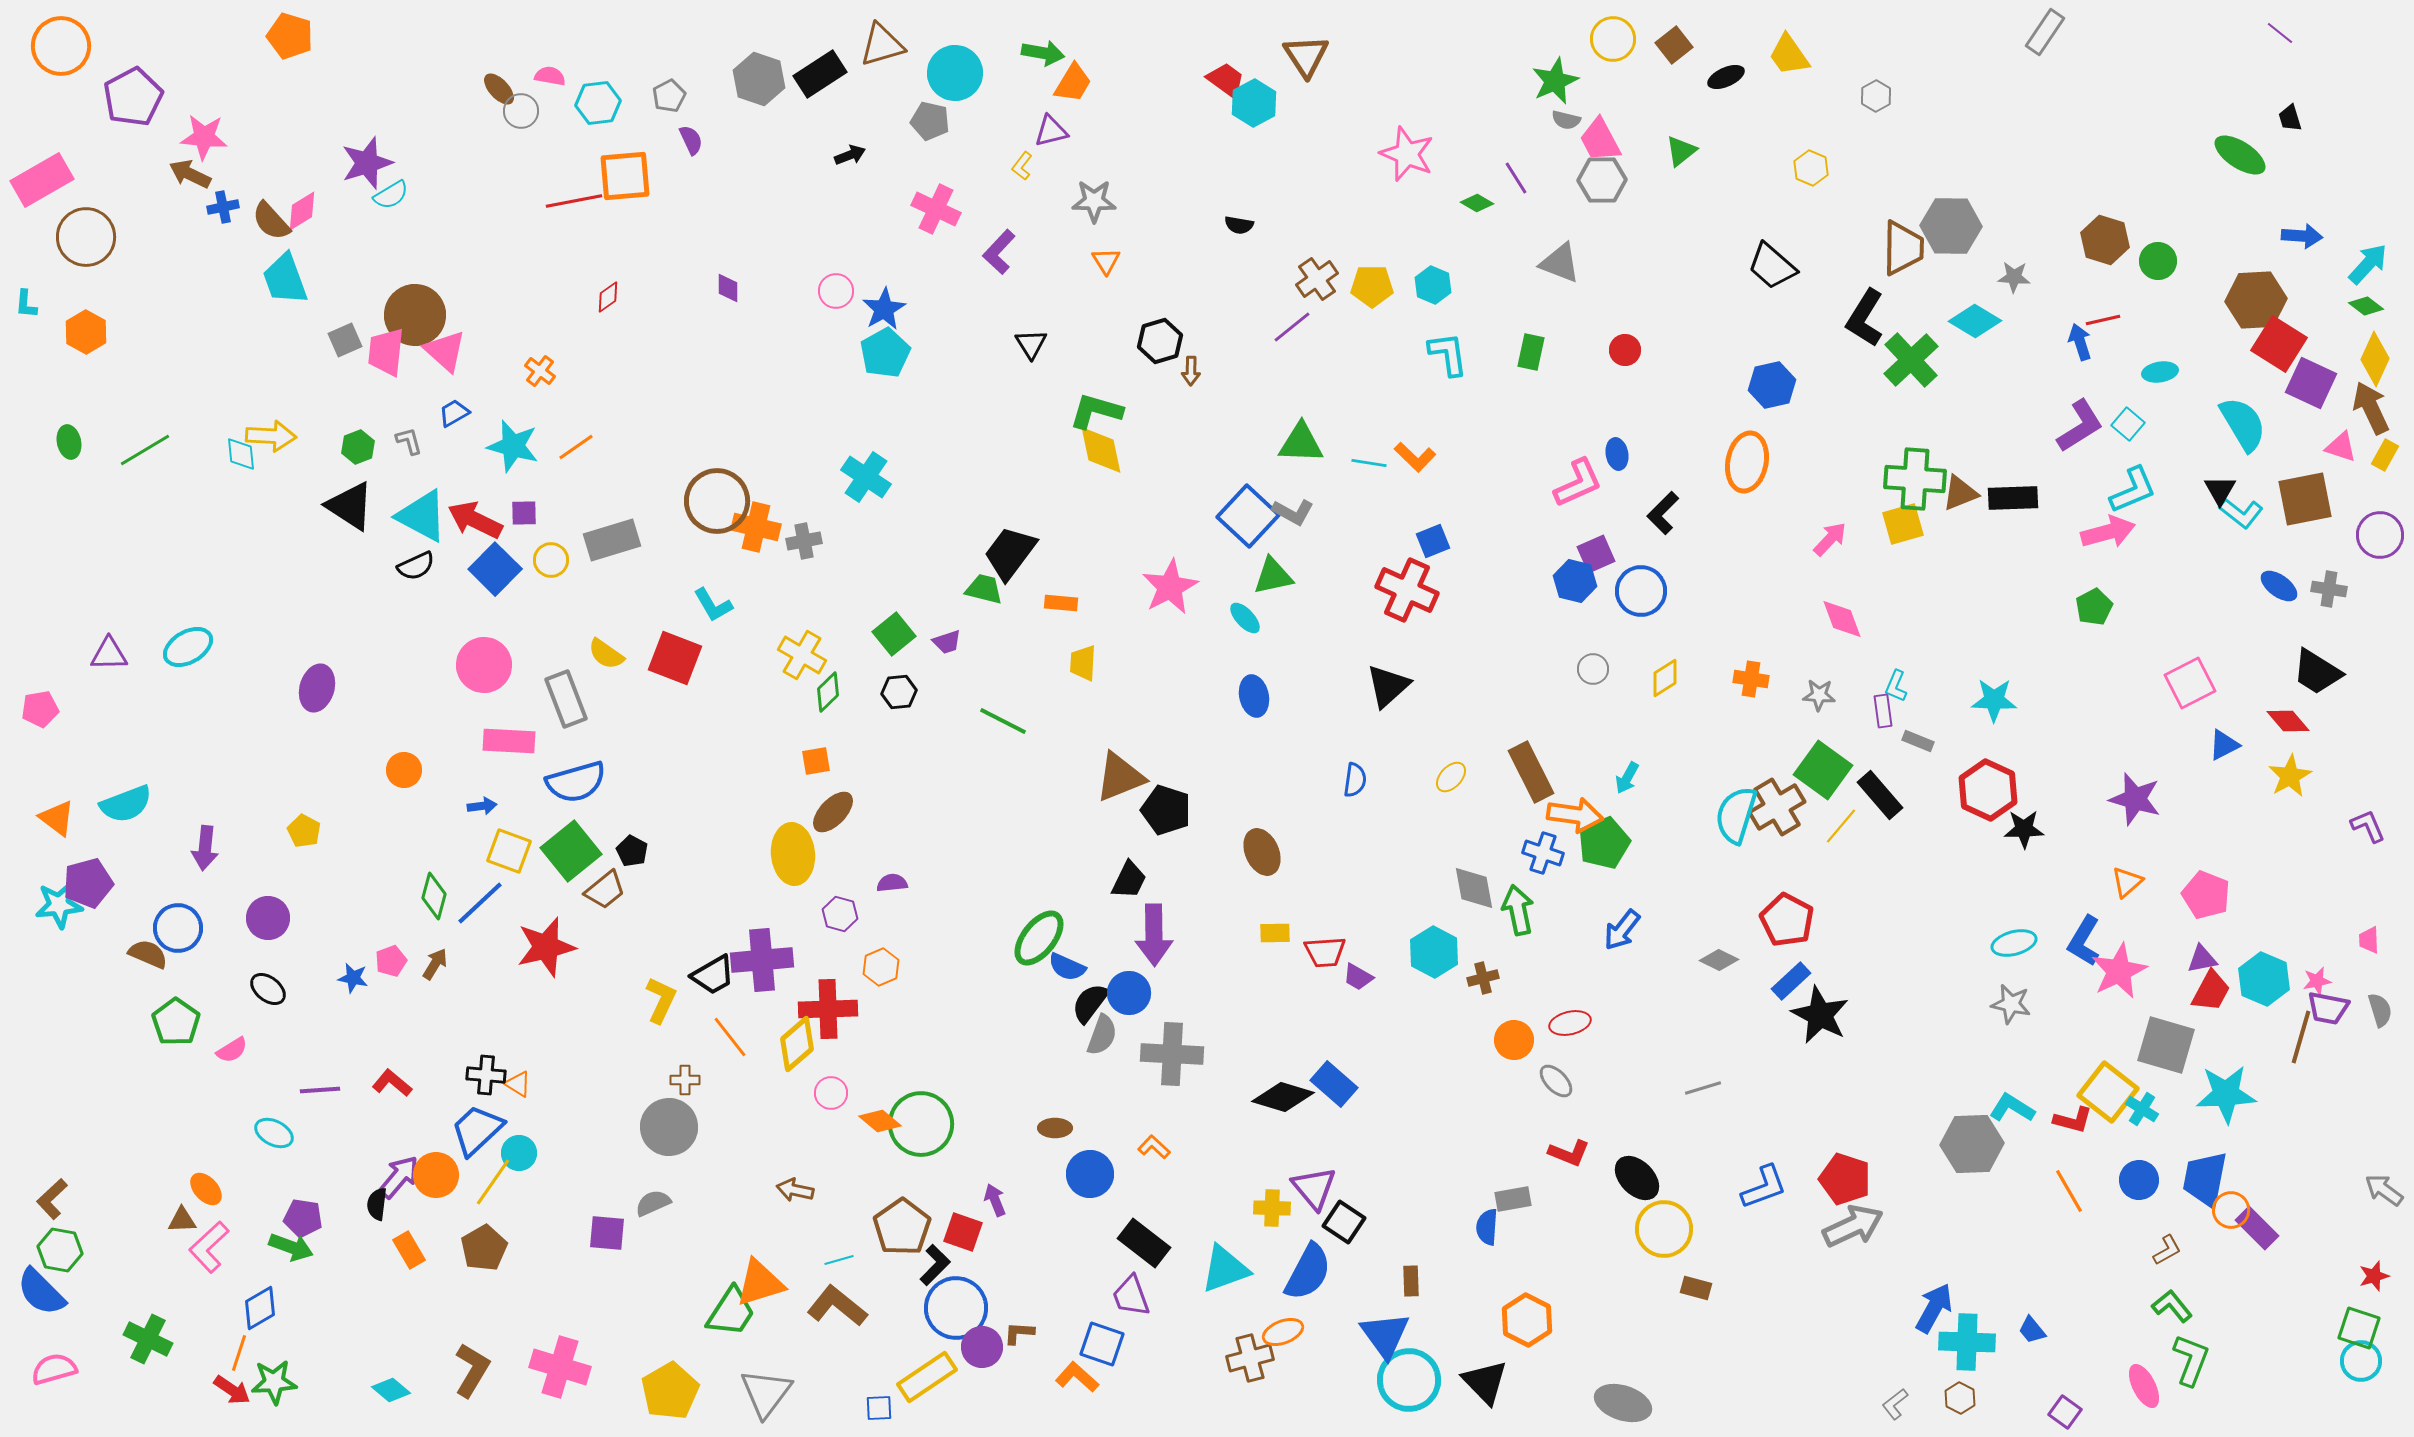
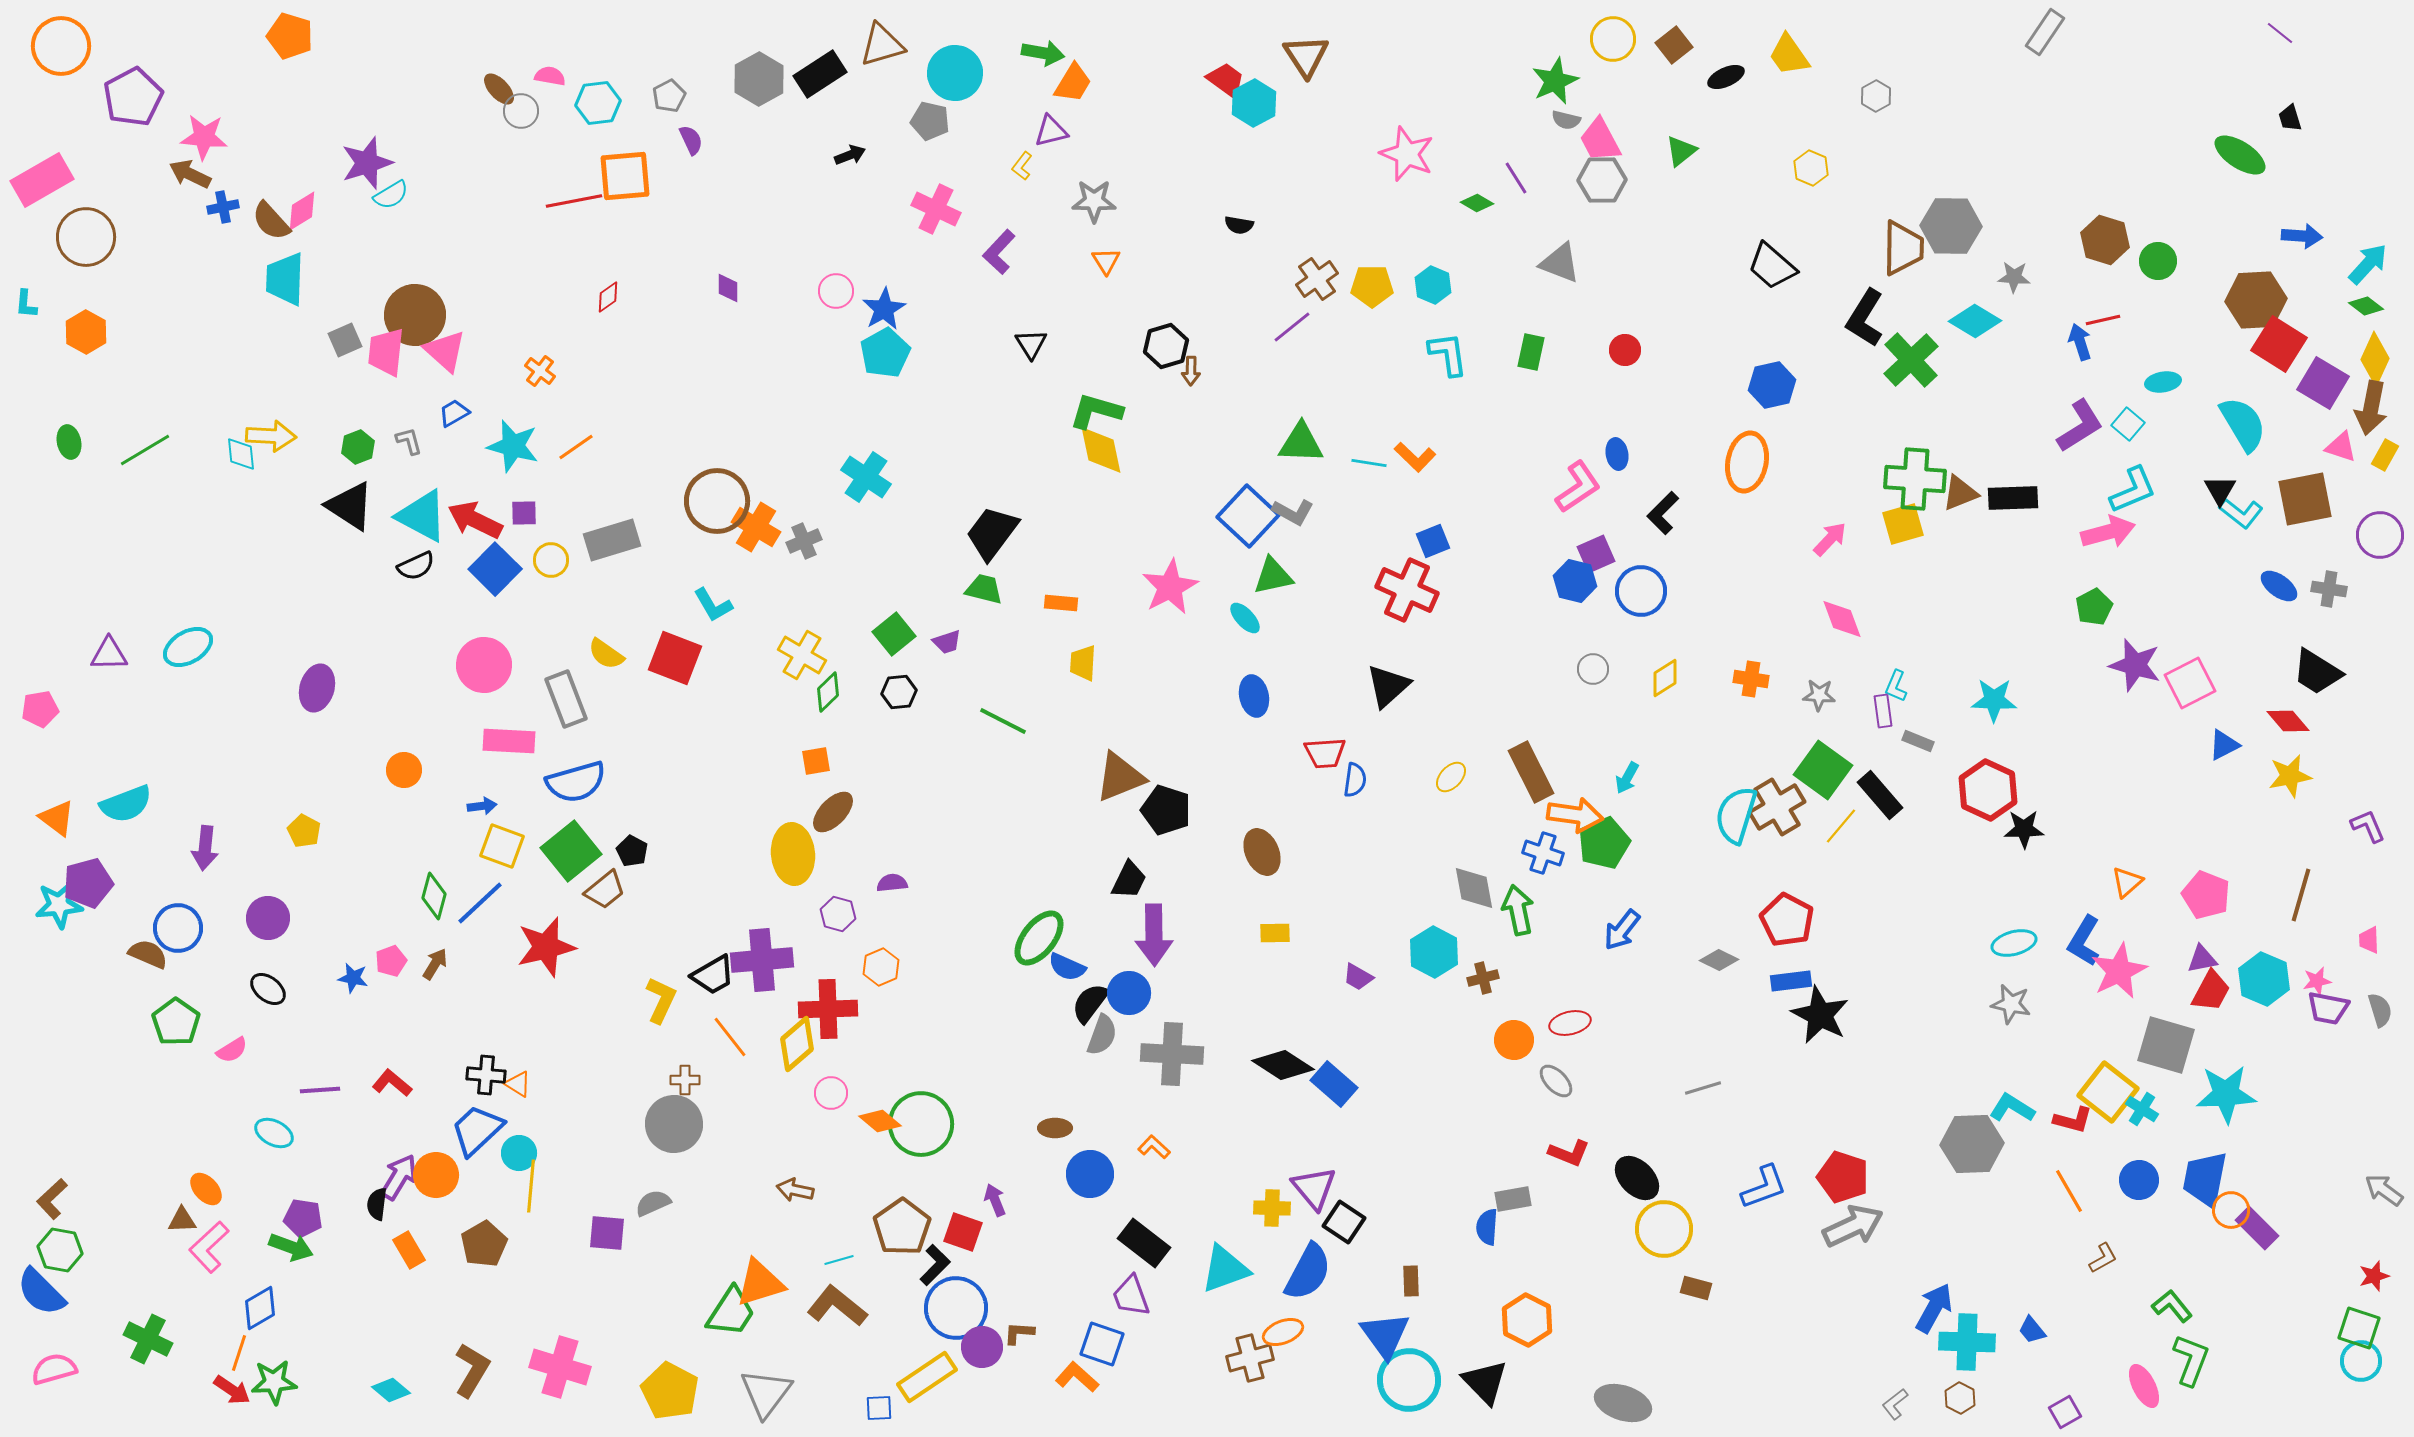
gray hexagon at (759, 79): rotated 12 degrees clockwise
cyan trapezoid at (285, 279): rotated 22 degrees clockwise
black hexagon at (1160, 341): moved 6 px right, 5 px down
cyan ellipse at (2160, 372): moved 3 px right, 10 px down
purple square at (2311, 383): moved 12 px right; rotated 6 degrees clockwise
brown arrow at (2371, 408): rotated 144 degrees counterclockwise
pink L-shape at (1578, 483): moved 4 px down; rotated 10 degrees counterclockwise
orange cross at (756, 527): rotated 18 degrees clockwise
gray cross at (804, 541): rotated 12 degrees counterclockwise
black trapezoid at (1010, 553): moved 18 px left, 20 px up
yellow star at (2290, 776): rotated 18 degrees clockwise
purple star at (2135, 799): moved 134 px up
yellow square at (509, 851): moved 7 px left, 5 px up
purple hexagon at (840, 914): moved 2 px left
red trapezoid at (1325, 952): moved 199 px up
blue rectangle at (1791, 981): rotated 36 degrees clockwise
brown line at (2301, 1037): moved 142 px up
black diamond at (1283, 1097): moved 32 px up; rotated 16 degrees clockwise
gray circle at (669, 1127): moved 5 px right, 3 px up
purple arrow at (399, 1177): rotated 9 degrees counterclockwise
red pentagon at (1845, 1179): moved 2 px left, 2 px up
yellow line at (493, 1182): moved 38 px right, 4 px down; rotated 30 degrees counterclockwise
brown pentagon at (484, 1248): moved 4 px up
brown L-shape at (2167, 1250): moved 64 px left, 8 px down
yellow pentagon at (670, 1391): rotated 14 degrees counterclockwise
purple square at (2065, 1412): rotated 24 degrees clockwise
